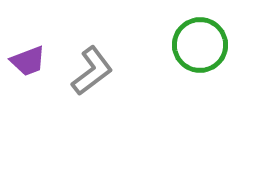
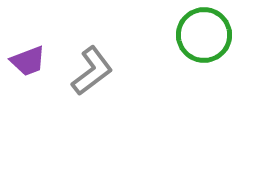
green circle: moved 4 px right, 10 px up
